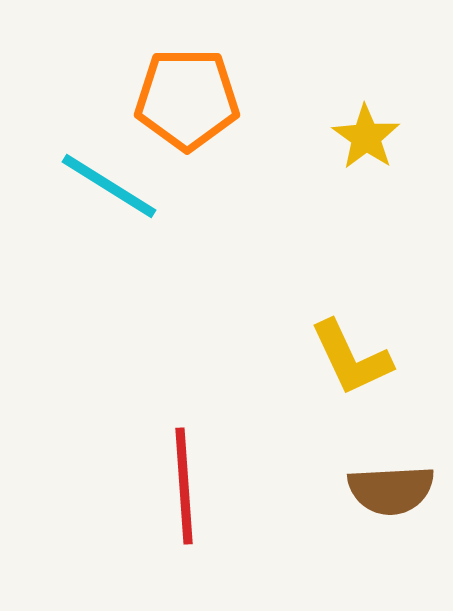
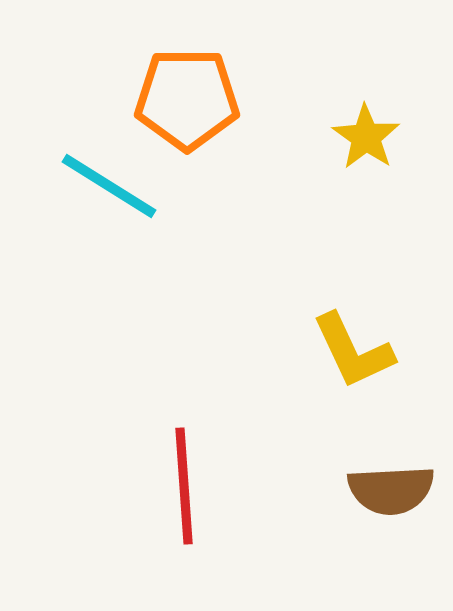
yellow L-shape: moved 2 px right, 7 px up
